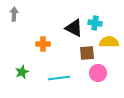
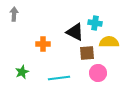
black triangle: moved 1 px right, 4 px down
